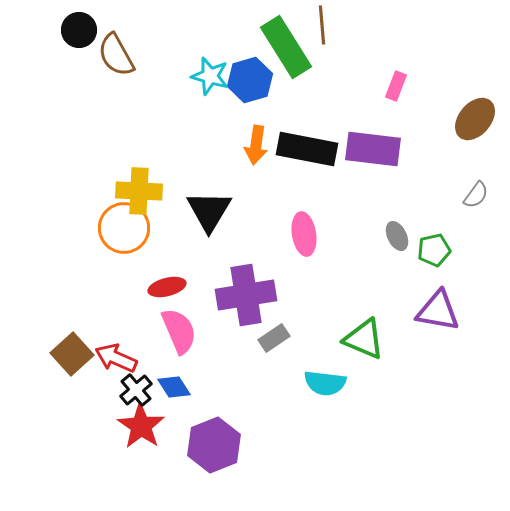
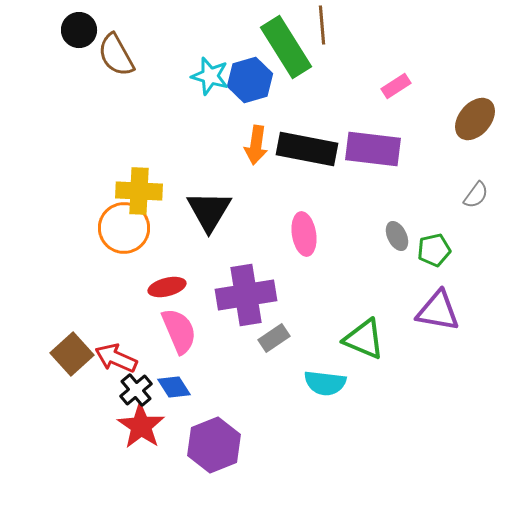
pink rectangle: rotated 36 degrees clockwise
